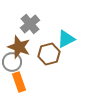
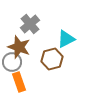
brown hexagon: moved 3 px right, 5 px down
